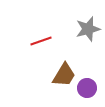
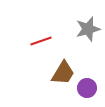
brown trapezoid: moved 1 px left, 2 px up
